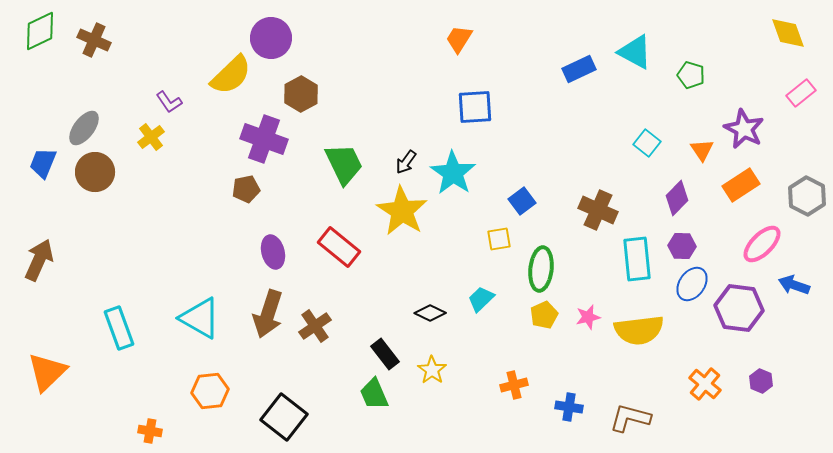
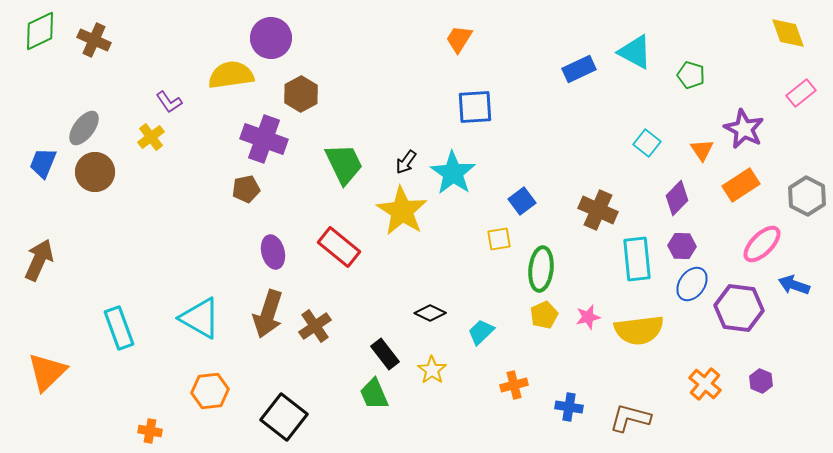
yellow semicircle at (231, 75): rotated 144 degrees counterclockwise
cyan trapezoid at (481, 299): moved 33 px down
